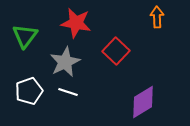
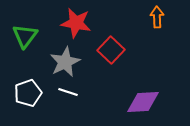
red square: moved 5 px left, 1 px up
white pentagon: moved 1 px left, 2 px down
purple diamond: rotated 28 degrees clockwise
